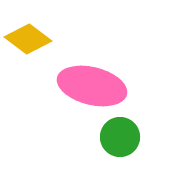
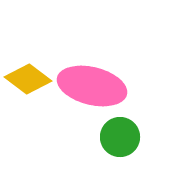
yellow diamond: moved 40 px down
